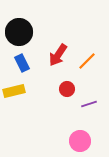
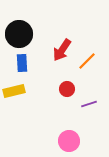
black circle: moved 2 px down
red arrow: moved 4 px right, 5 px up
blue rectangle: rotated 24 degrees clockwise
pink circle: moved 11 px left
